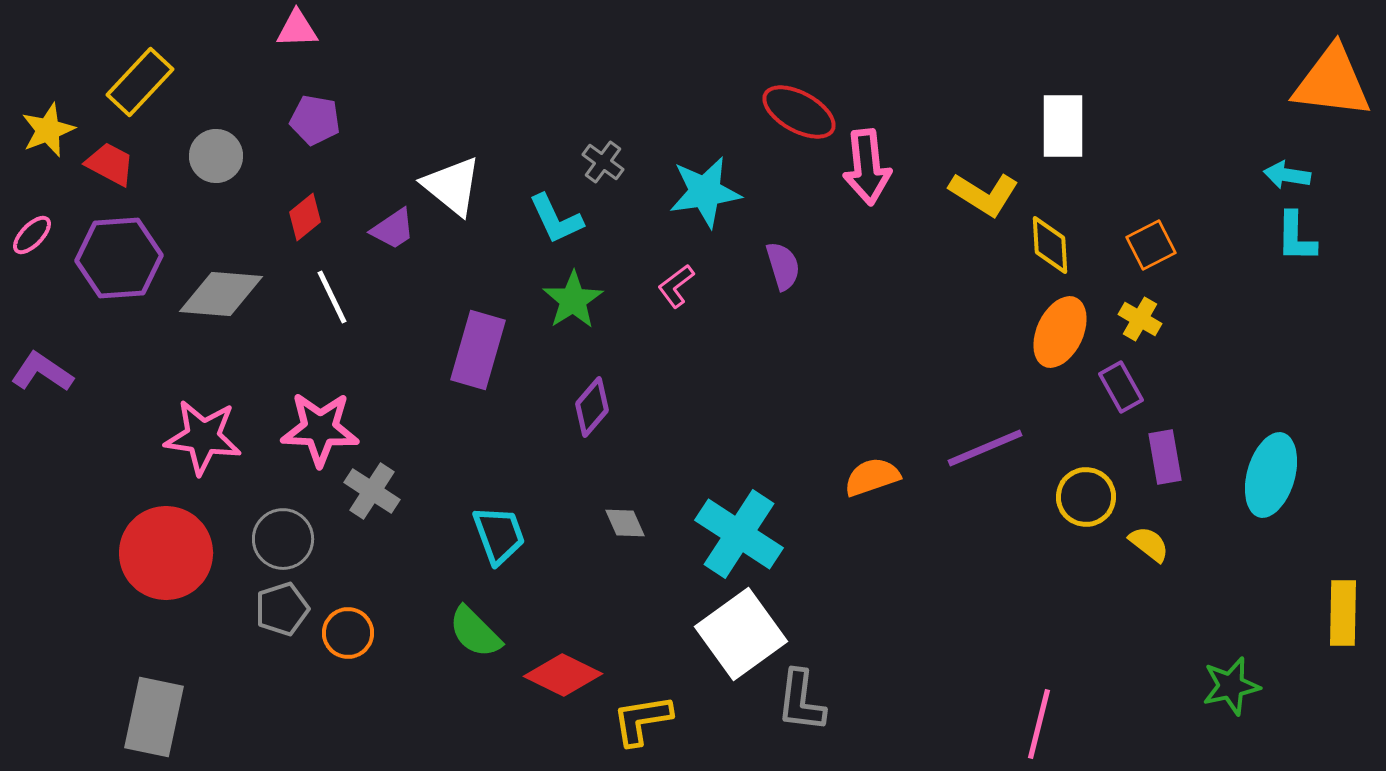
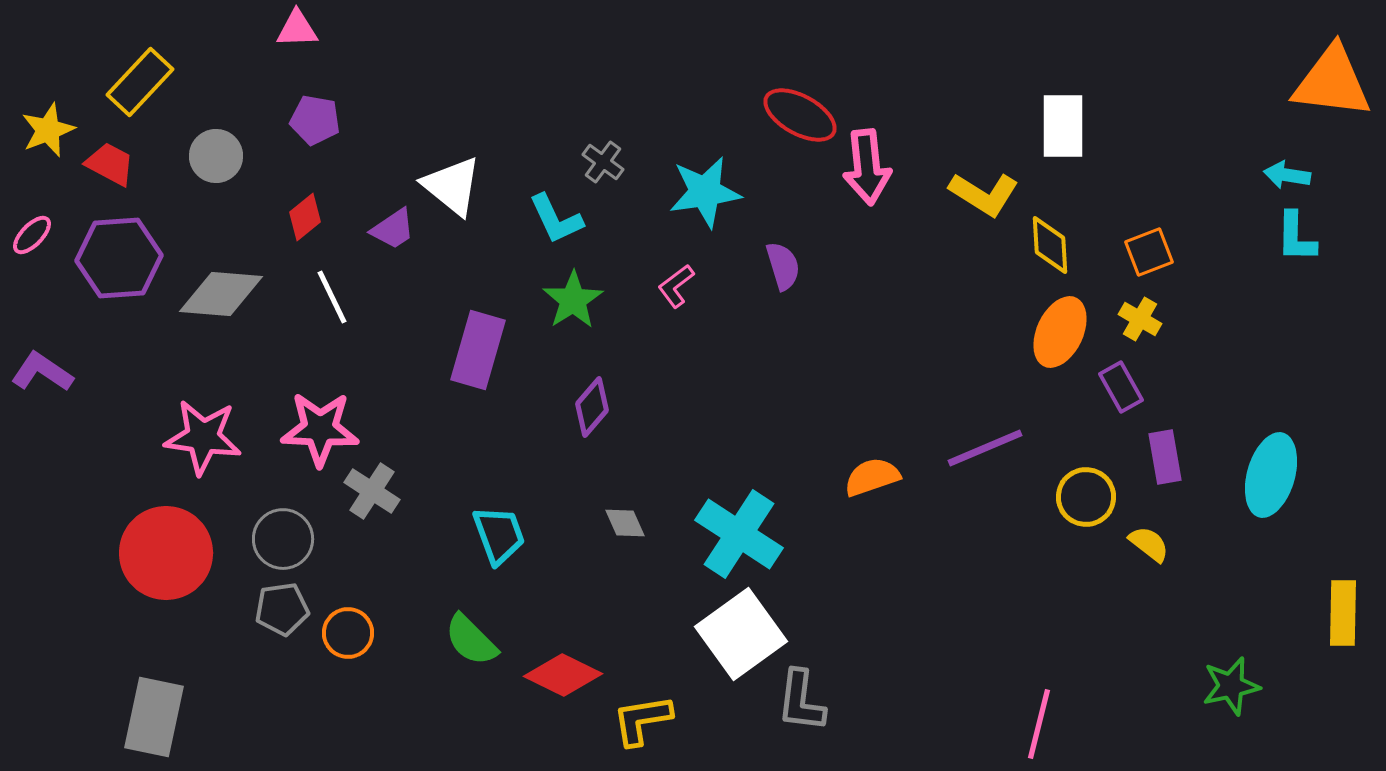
red ellipse at (799, 112): moved 1 px right, 3 px down
orange square at (1151, 245): moved 2 px left, 7 px down; rotated 6 degrees clockwise
gray pentagon at (282, 609): rotated 10 degrees clockwise
green semicircle at (475, 632): moved 4 px left, 8 px down
